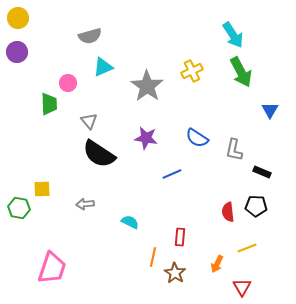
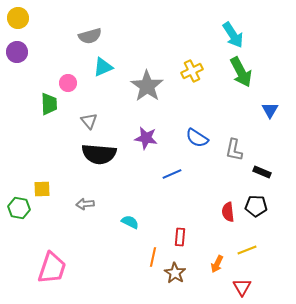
black semicircle: rotated 28 degrees counterclockwise
yellow line: moved 2 px down
